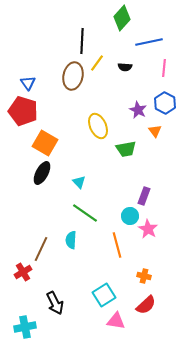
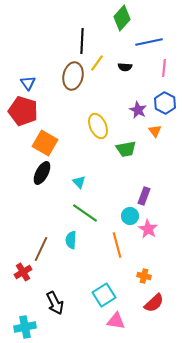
red semicircle: moved 8 px right, 2 px up
